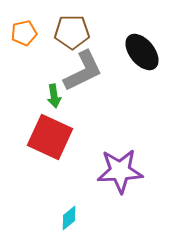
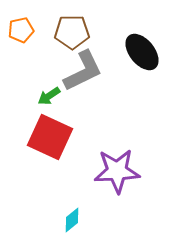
orange pentagon: moved 3 px left, 3 px up
green arrow: moved 5 px left; rotated 65 degrees clockwise
purple star: moved 3 px left
cyan diamond: moved 3 px right, 2 px down
